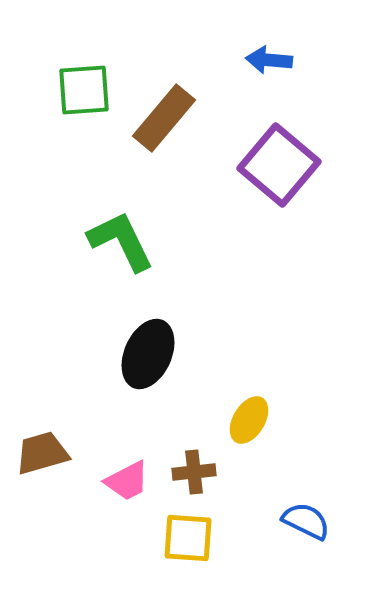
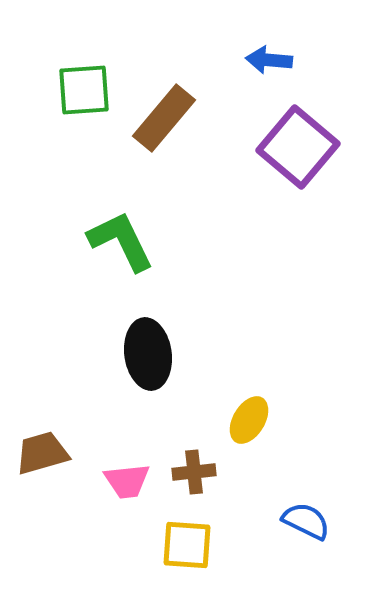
purple square: moved 19 px right, 18 px up
black ellipse: rotated 32 degrees counterclockwise
pink trapezoid: rotated 21 degrees clockwise
yellow square: moved 1 px left, 7 px down
